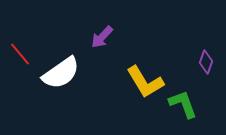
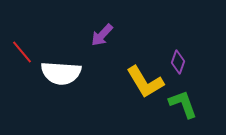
purple arrow: moved 2 px up
red line: moved 2 px right, 2 px up
purple diamond: moved 28 px left
white semicircle: rotated 39 degrees clockwise
